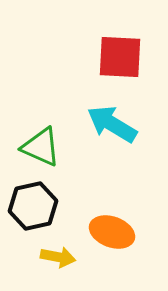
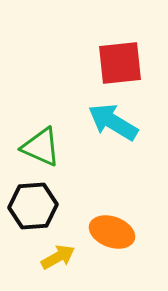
red square: moved 6 px down; rotated 9 degrees counterclockwise
cyan arrow: moved 1 px right, 2 px up
black hexagon: rotated 9 degrees clockwise
yellow arrow: rotated 40 degrees counterclockwise
